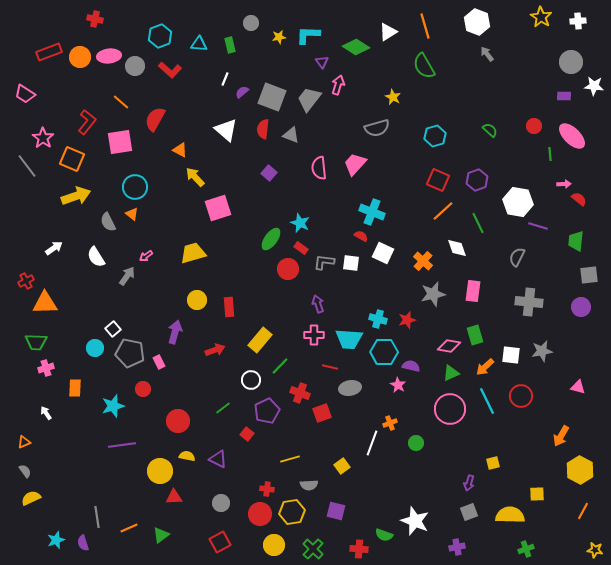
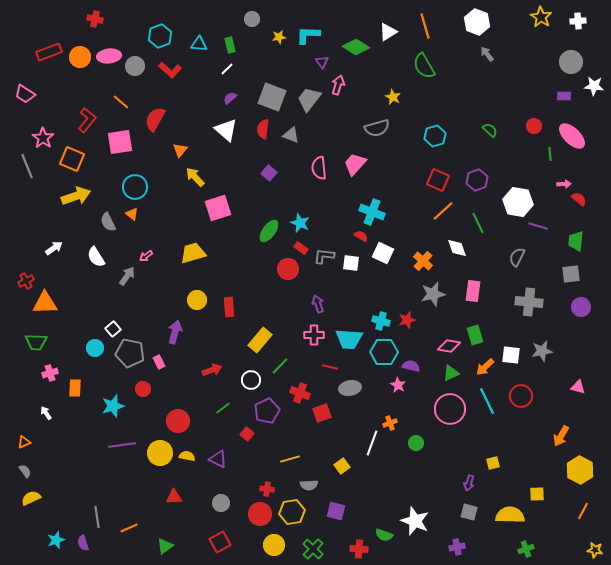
gray circle at (251, 23): moved 1 px right, 4 px up
white line at (225, 79): moved 2 px right, 10 px up; rotated 24 degrees clockwise
purple semicircle at (242, 92): moved 12 px left, 6 px down
red L-shape at (87, 122): moved 2 px up
orange triangle at (180, 150): rotated 42 degrees clockwise
gray line at (27, 166): rotated 15 degrees clockwise
green ellipse at (271, 239): moved 2 px left, 8 px up
gray L-shape at (324, 262): moved 6 px up
gray square at (589, 275): moved 18 px left, 1 px up
cyan cross at (378, 319): moved 3 px right, 2 px down
red arrow at (215, 350): moved 3 px left, 20 px down
pink cross at (46, 368): moved 4 px right, 5 px down
yellow circle at (160, 471): moved 18 px up
gray square at (469, 512): rotated 36 degrees clockwise
green triangle at (161, 535): moved 4 px right, 11 px down
